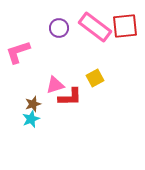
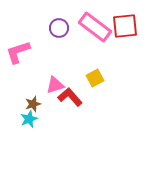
red L-shape: rotated 130 degrees counterclockwise
cyan star: moved 2 px left
